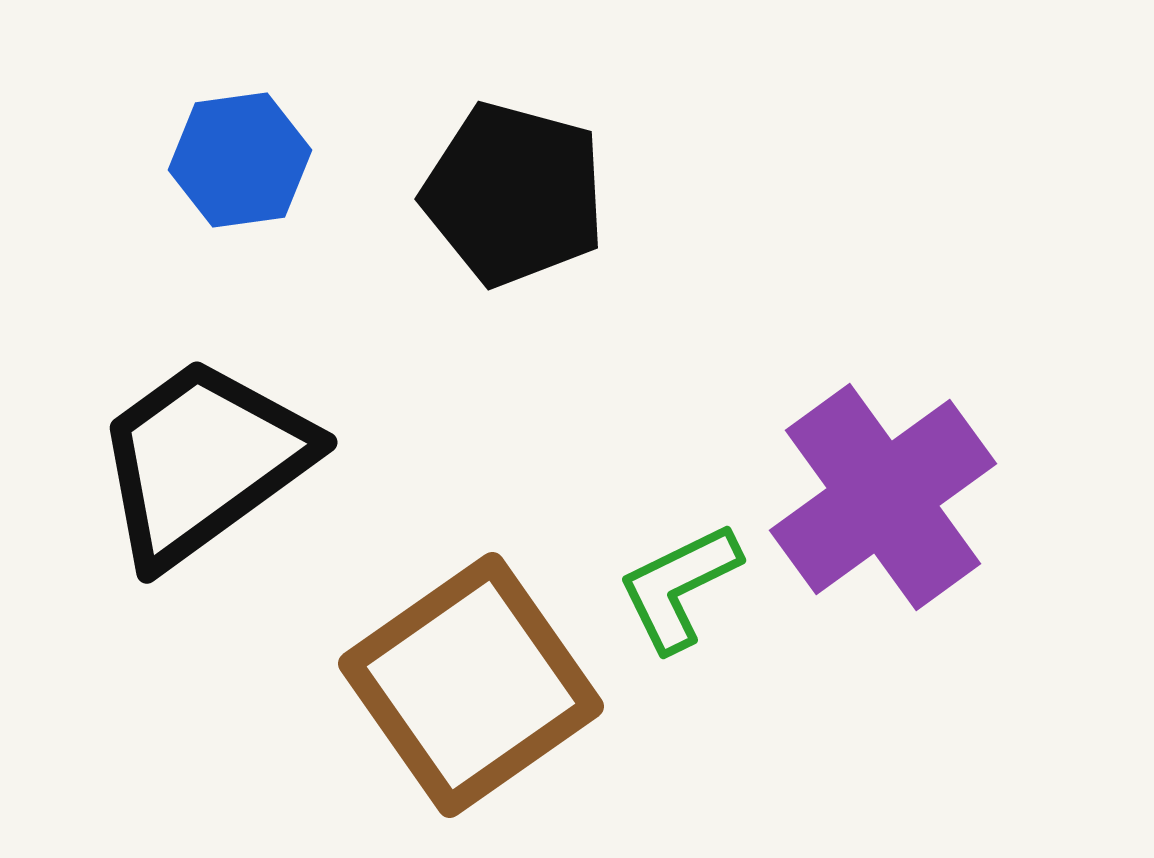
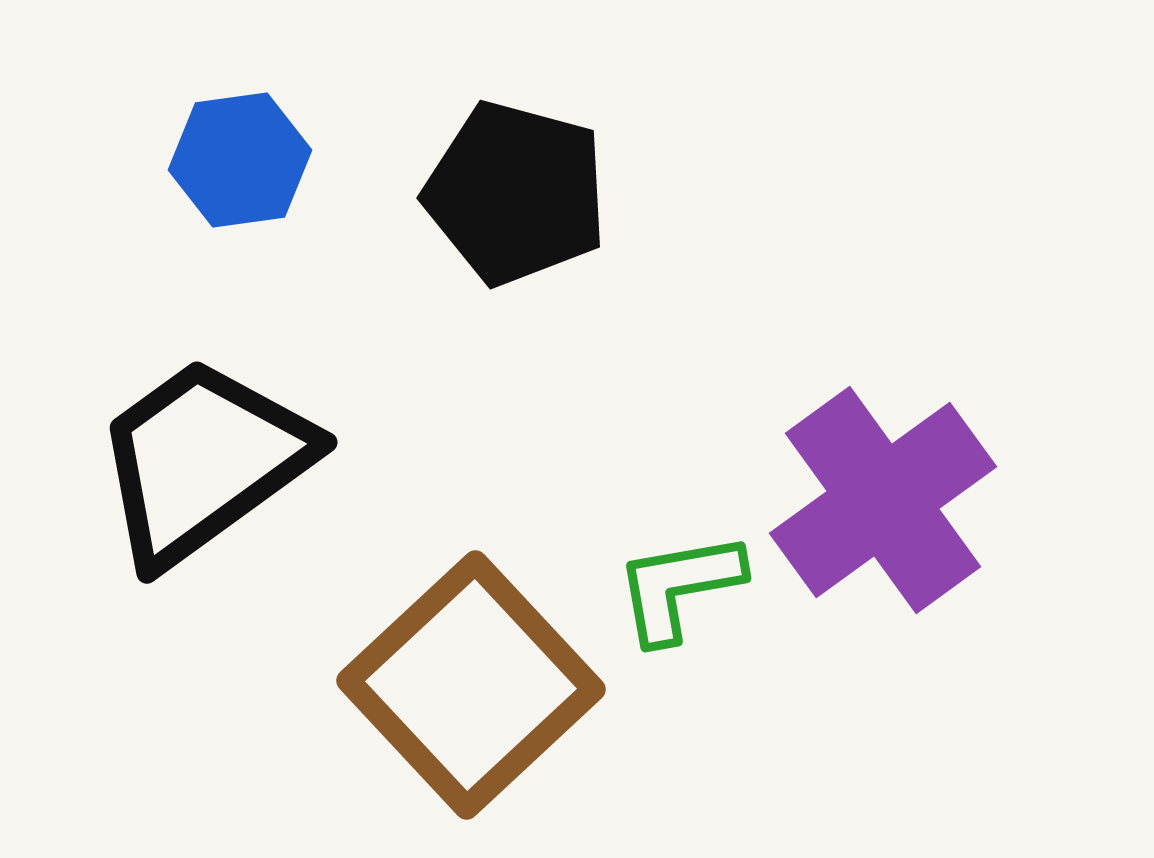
black pentagon: moved 2 px right, 1 px up
purple cross: moved 3 px down
green L-shape: rotated 16 degrees clockwise
brown square: rotated 8 degrees counterclockwise
